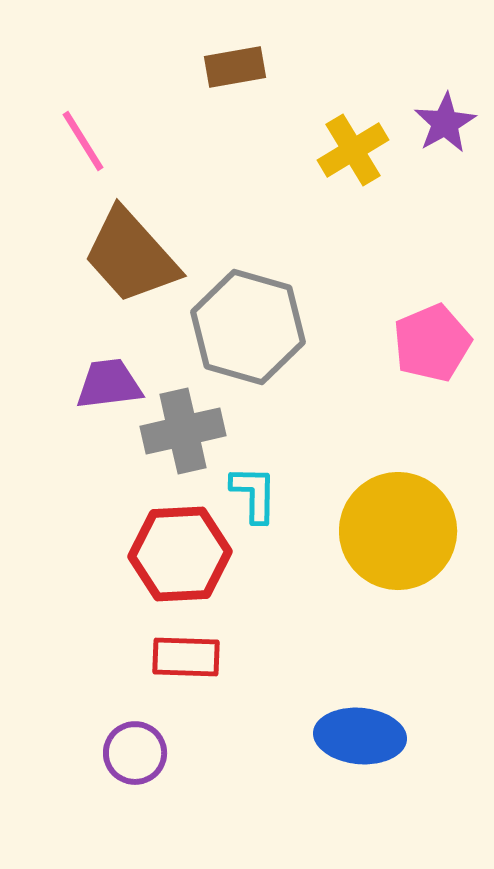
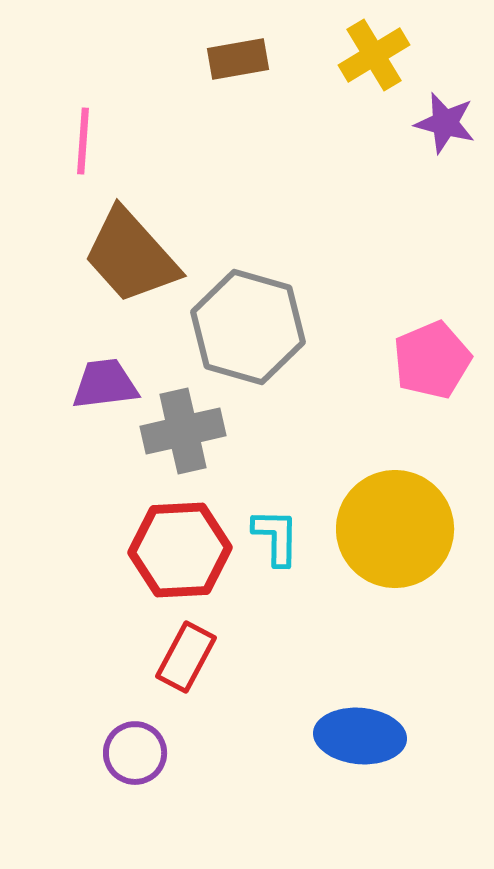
brown rectangle: moved 3 px right, 8 px up
purple star: rotated 28 degrees counterclockwise
pink line: rotated 36 degrees clockwise
yellow cross: moved 21 px right, 95 px up
pink pentagon: moved 17 px down
purple trapezoid: moved 4 px left
cyan L-shape: moved 22 px right, 43 px down
yellow circle: moved 3 px left, 2 px up
red hexagon: moved 4 px up
red rectangle: rotated 64 degrees counterclockwise
